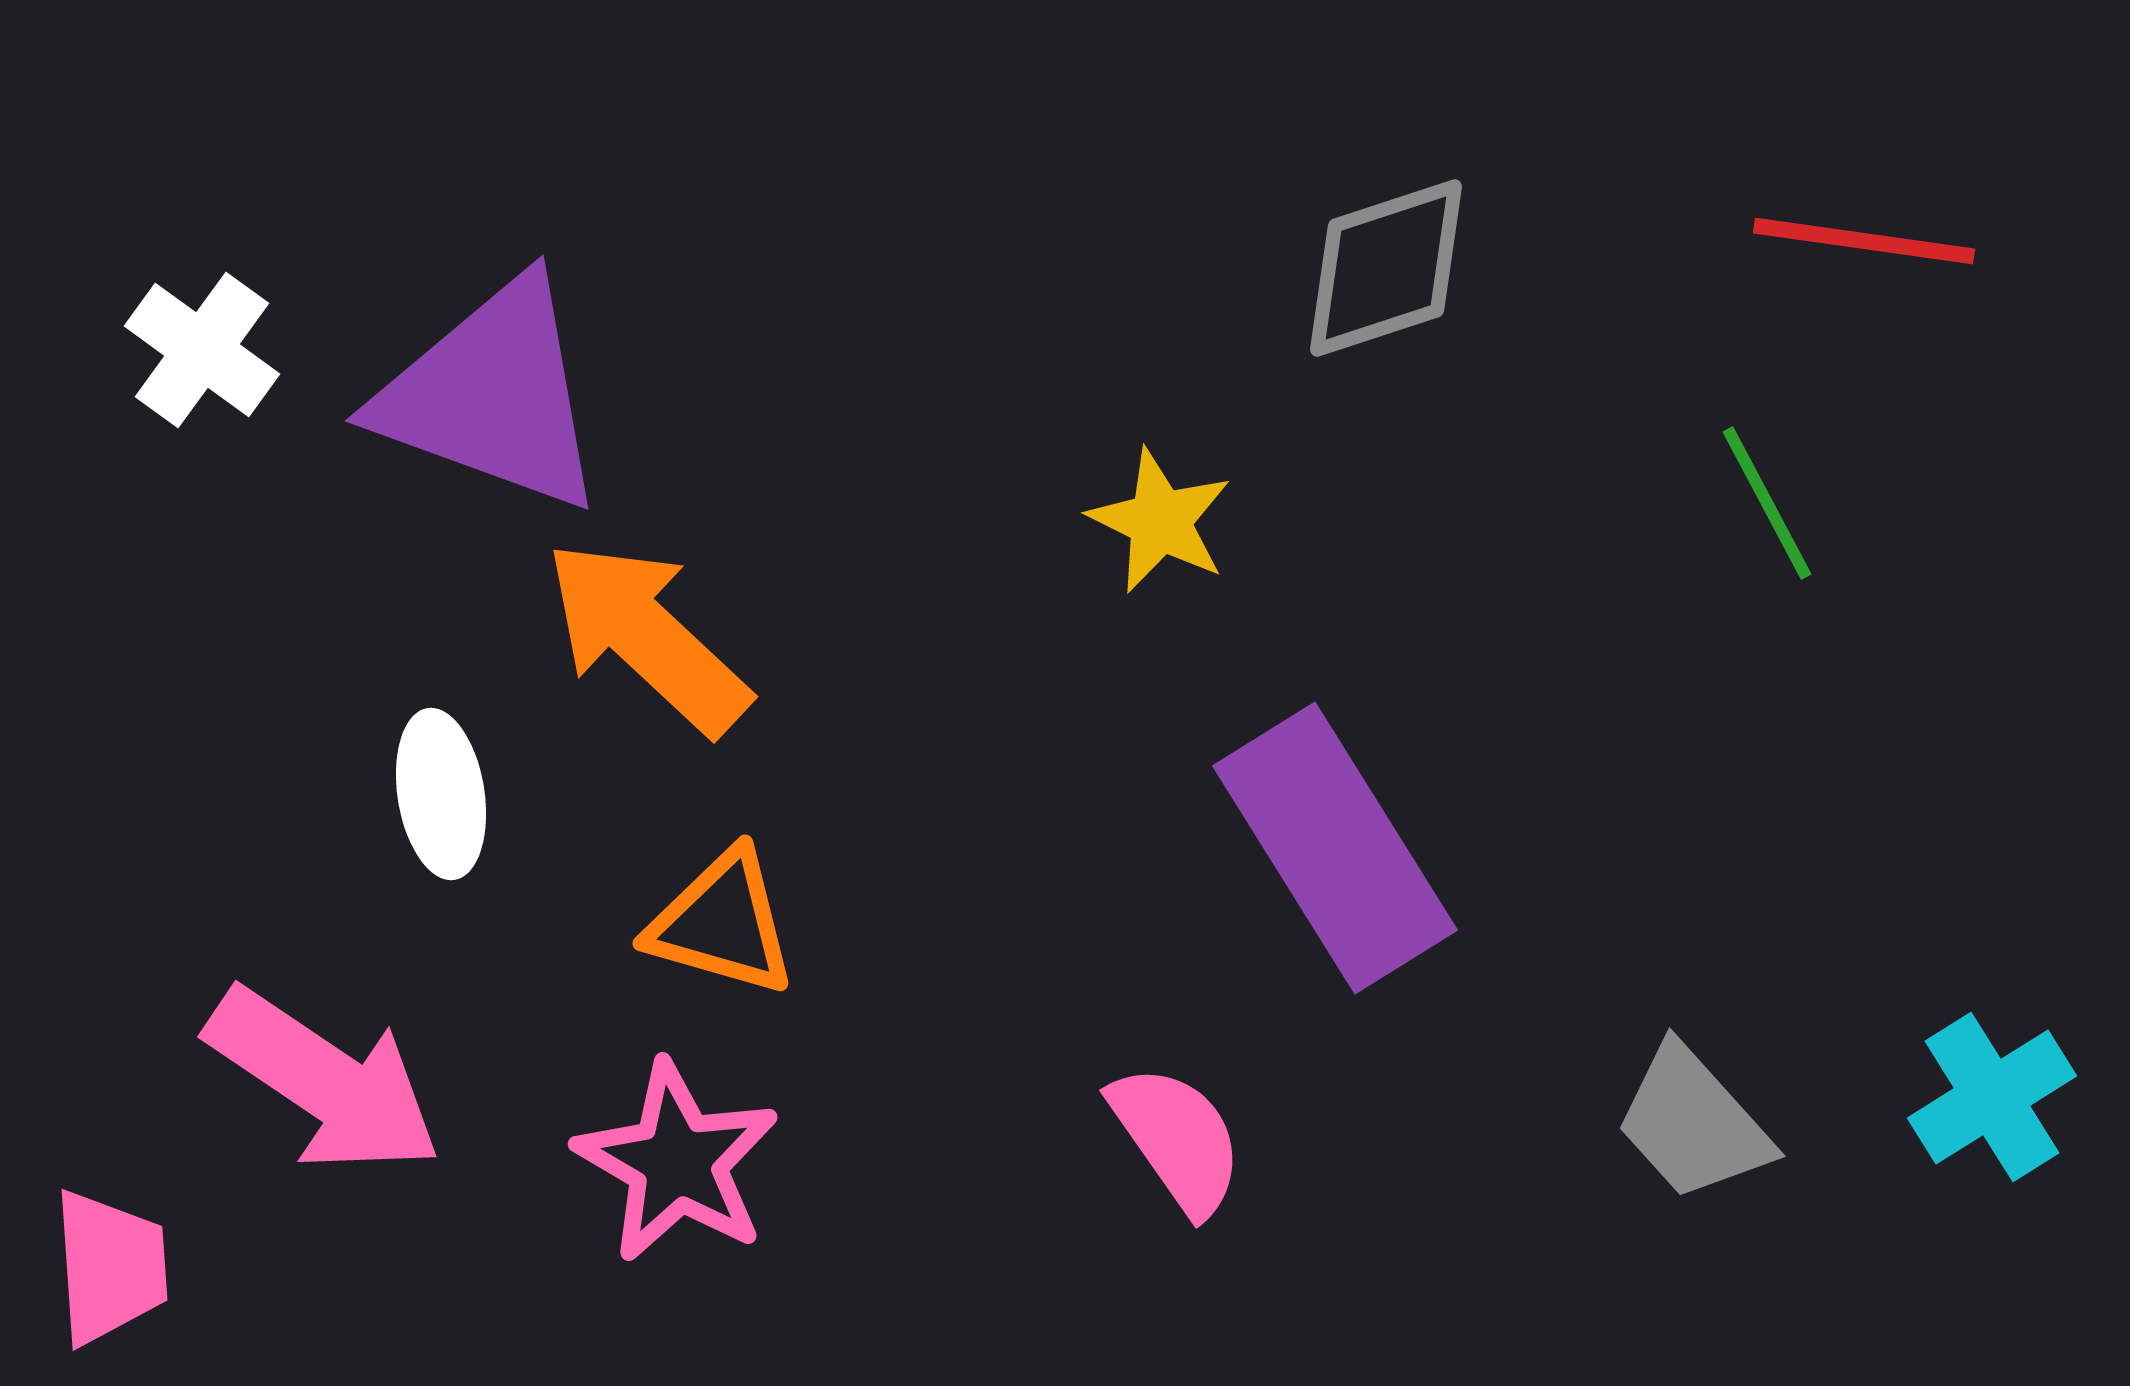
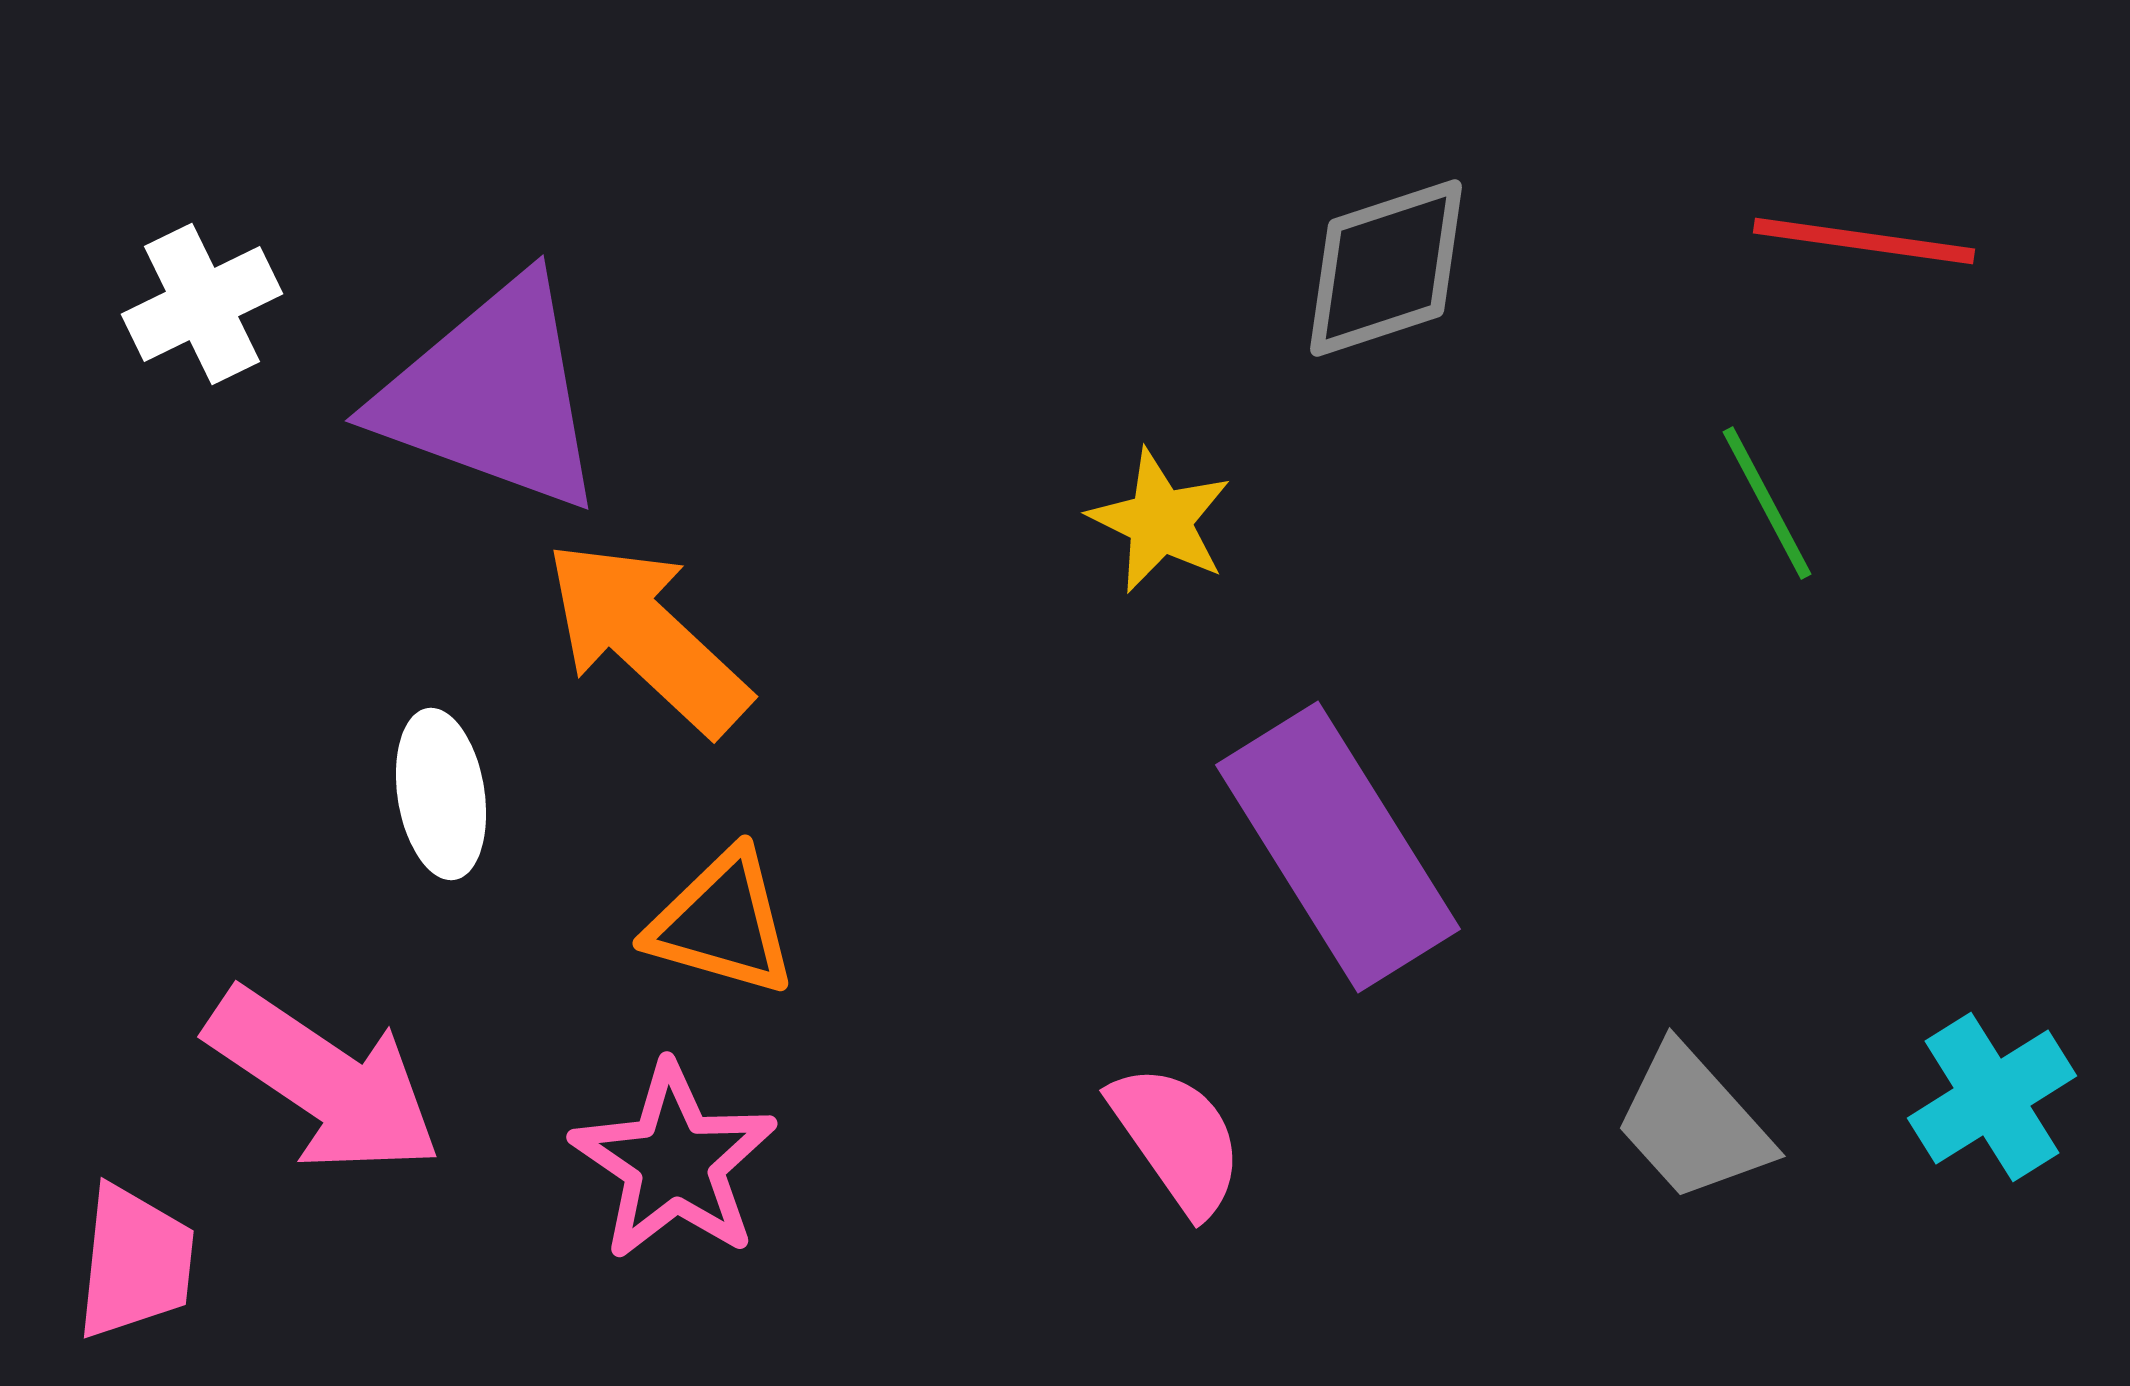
white cross: moved 46 px up; rotated 28 degrees clockwise
purple rectangle: moved 3 px right, 1 px up
pink star: moved 3 px left; rotated 4 degrees clockwise
pink trapezoid: moved 25 px right, 5 px up; rotated 10 degrees clockwise
